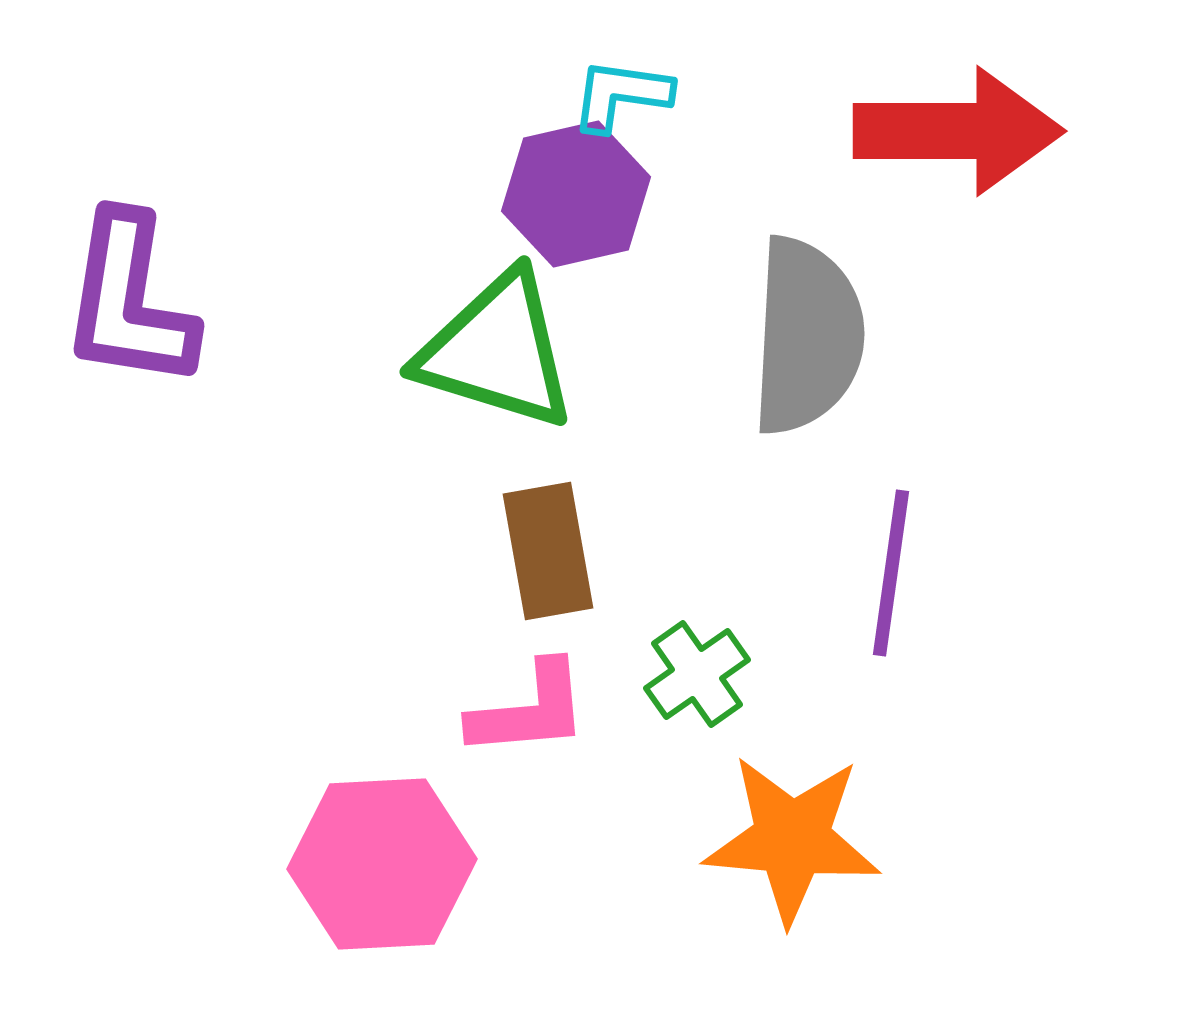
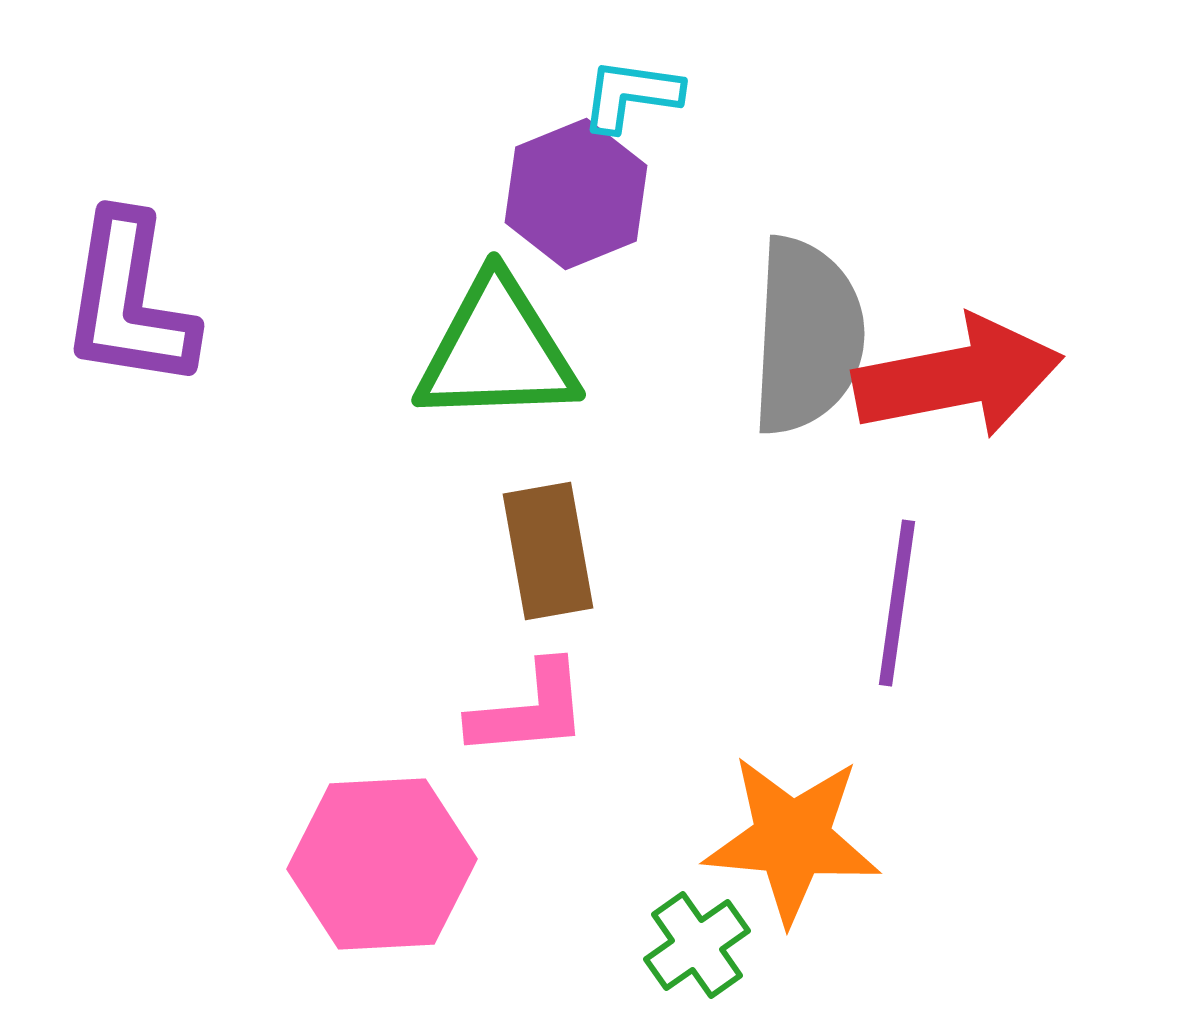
cyan L-shape: moved 10 px right
red arrow: moved 246 px down; rotated 11 degrees counterclockwise
purple hexagon: rotated 9 degrees counterclockwise
green triangle: rotated 19 degrees counterclockwise
purple line: moved 6 px right, 30 px down
green cross: moved 271 px down
